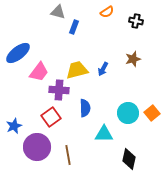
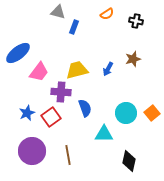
orange semicircle: moved 2 px down
blue arrow: moved 5 px right
purple cross: moved 2 px right, 2 px down
blue semicircle: rotated 18 degrees counterclockwise
cyan circle: moved 2 px left
blue star: moved 13 px right, 13 px up
purple circle: moved 5 px left, 4 px down
black diamond: moved 2 px down
